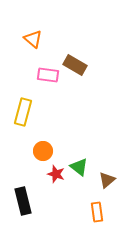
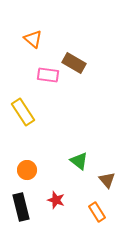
brown rectangle: moved 1 px left, 2 px up
yellow rectangle: rotated 48 degrees counterclockwise
orange circle: moved 16 px left, 19 px down
green triangle: moved 6 px up
red star: moved 26 px down
brown triangle: rotated 30 degrees counterclockwise
black rectangle: moved 2 px left, 6 px down
orange rectangle: rotated 24 degrees counterclockwise
